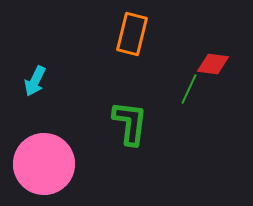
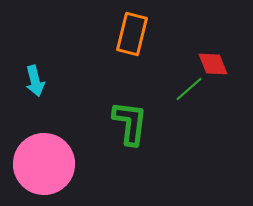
red diamond: rotated 60 degrees clockwise
cyan arrow: rotated 40 degrees counterclockwise
green line: rotated 24 degrees clockwise
